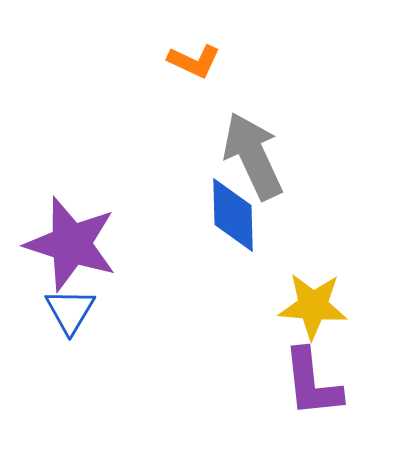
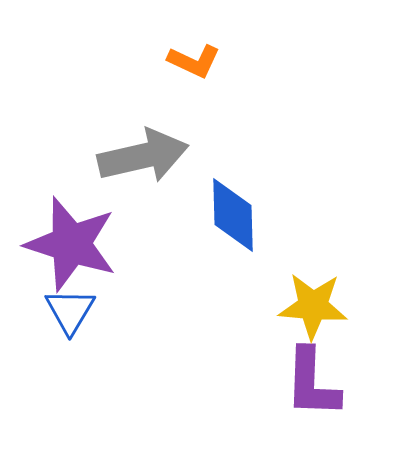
gray arrow: moved 110 px left; rotated 102 degrees clockwise
purple L-shape: rotated 8 degrees clockwise
